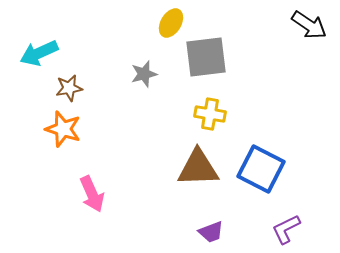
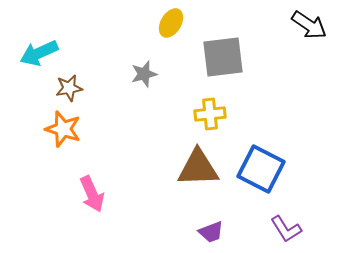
gray square: moved 17 px right
yellow cross: rotated 16 degrees counterclockwise
purple L-shape: rotated 96 degrees counterclockwise
